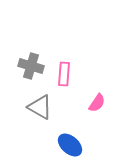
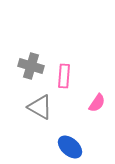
pink rectangle: moved 2 px down
blue ellipse: moved 2 px down
